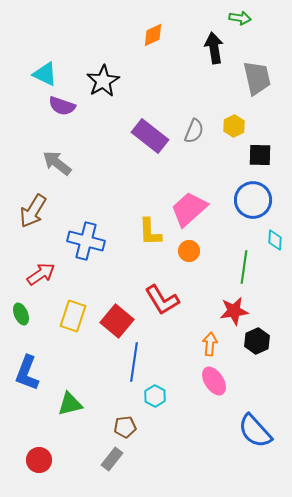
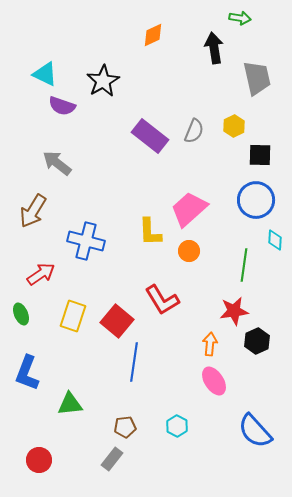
blue circle: moved 3 px right
green line: moved 2 px up
cyan hexagon: moved 22 px right, 30 px down
green triangle: rotated 8 degrees clockwise
